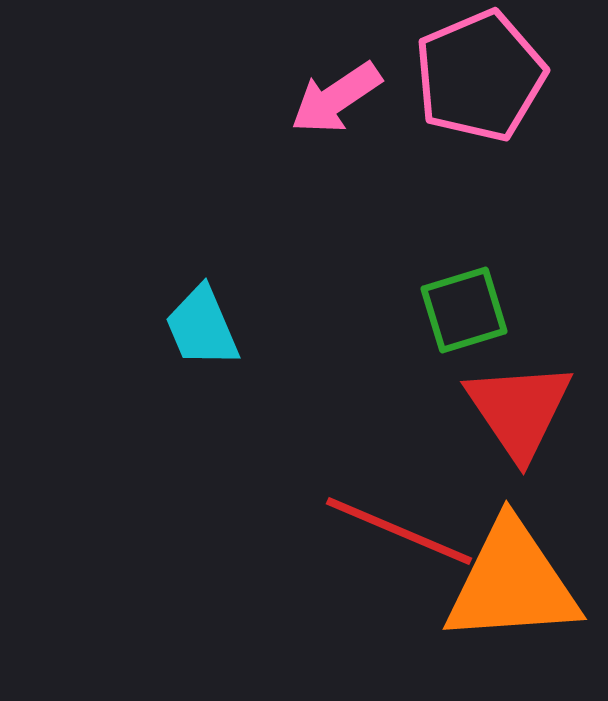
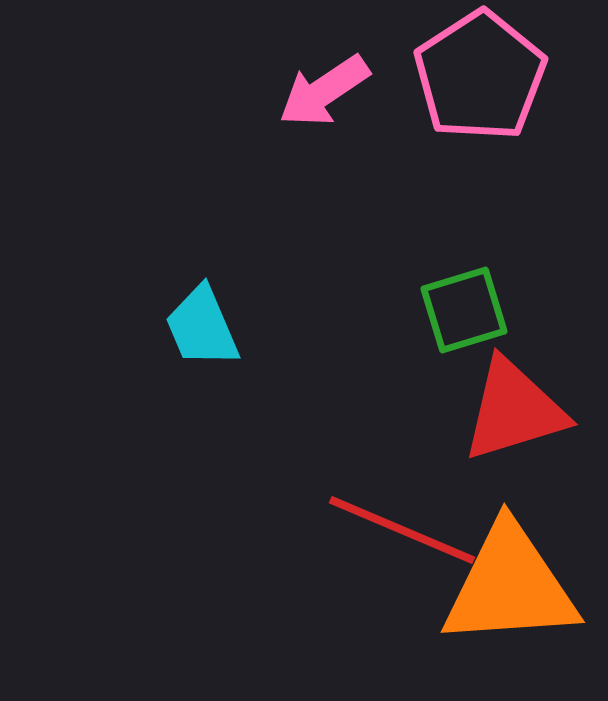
pink pentagon: rotated 10 degrees counterclockwise
pink arrow: moved 12 px left, 7 px up
red triangle: moved 5 px left; rotated 47 degrees clockwise
red line: moved 3 px right, 1 px up
orange triangle: moved 2 px left, 3 px down
